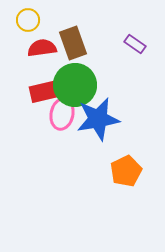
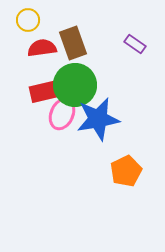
pink ellipse: rotated 12 degrees clockwise
